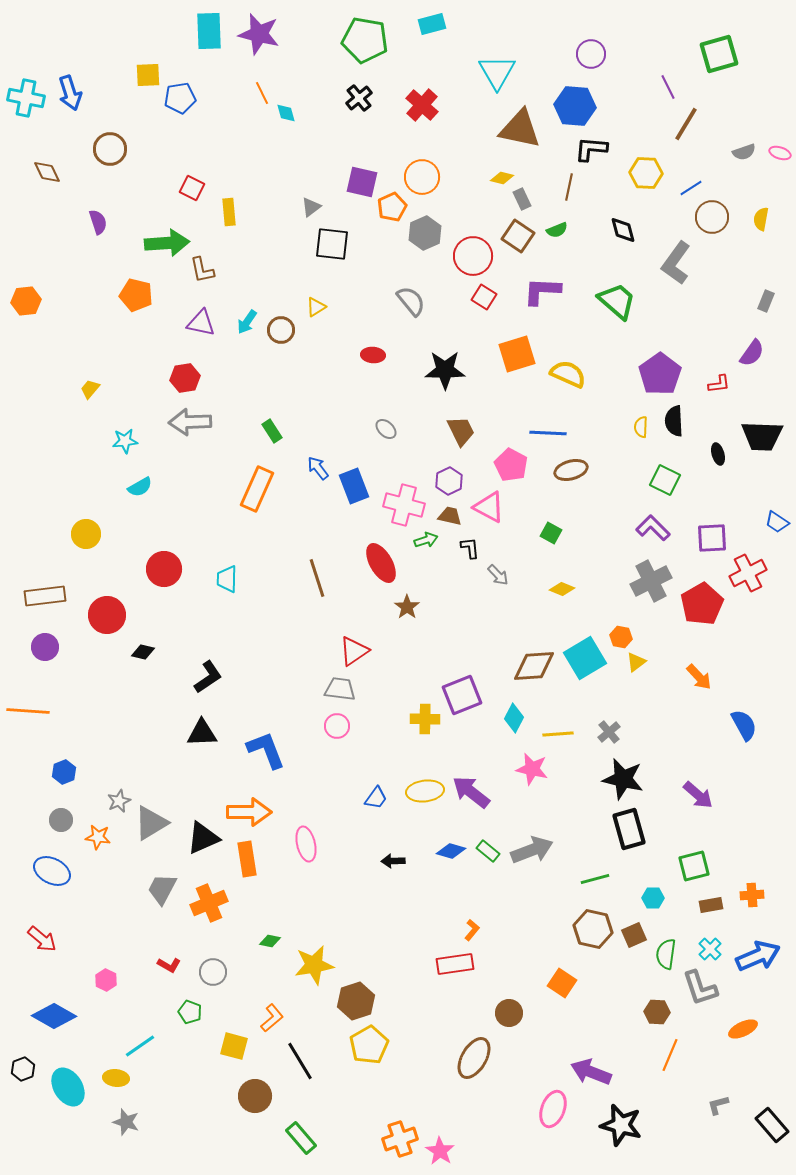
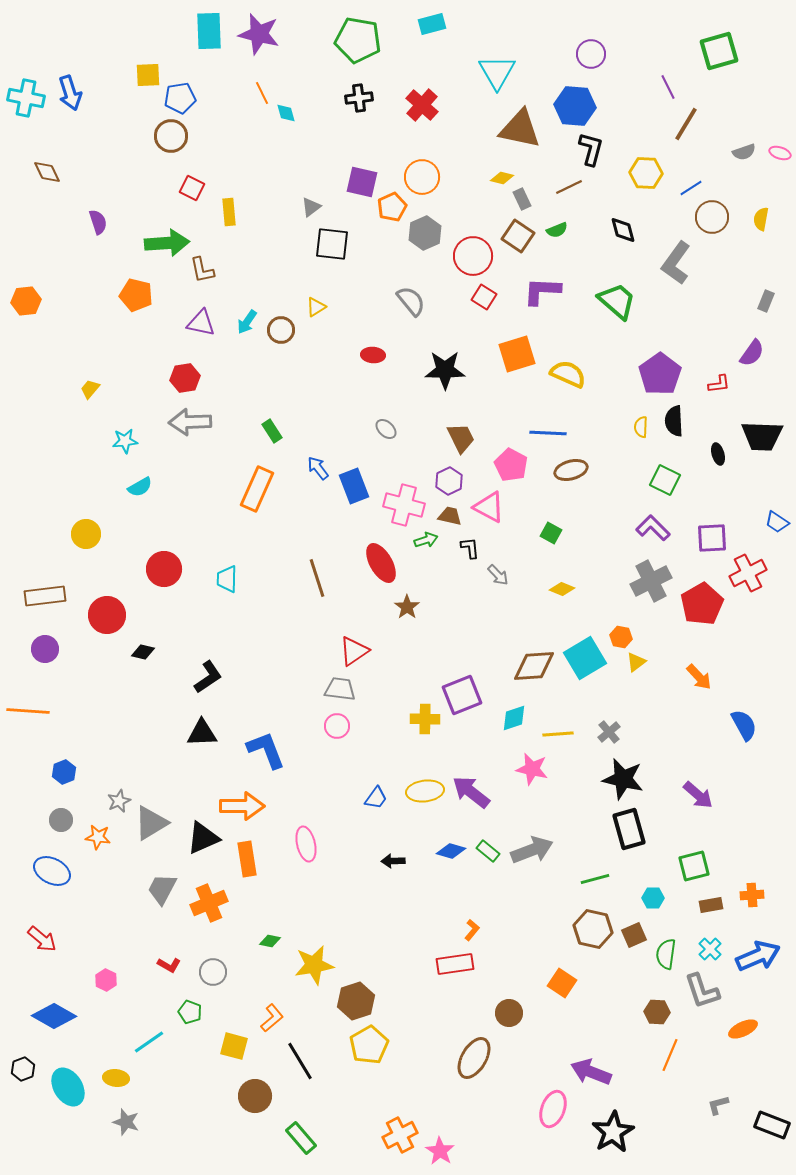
green pentagon at (365, 40): moved 7 px left
green square at (719, 54): moved 3 px up
black cross at (359, 98): rotated 32 degrees clockwise
brown circle at (110, 149): moved 61 px right, 13 px up
black L-shape at (591, 149): rotated 100 degrees clockwise
brown line at (569, 187): rotated 52 degrees clockwise
brown trapezoid at (461, 431): moved 7 px down
purple circle at (45, 647): moved 2 px down
cyan diamond at (514, 718): rotated 44 degrees clockwise
orange arrow at (249, 812): moved 7 px left, 6 px up
gray L-shape at (700, 988): moved 2 px right, 3 px down
cyan line at (140, 1046): moved 9 px right, 4 px up
black star at (621, 1125): moved 8 px left, 7 px down; rotated 27 degrees clockwise
black rectangle at (772, 1125): rotated 28 degrees counterclockwise
orange cross at (400, 1139): moved 4 px up; rotated 8 degrees counterclockwise
